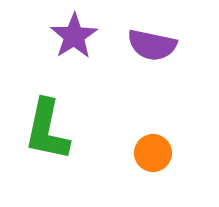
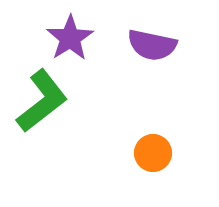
purple star: moved 4 px left, 2 px down
green L-shape: moved 5 px left, 29 px up; rotated 140 degrees counterclockwise
